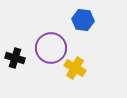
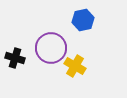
blue hexagon: rotated 20 degrees counterclockwise
yellow cross: moved 2 px up
